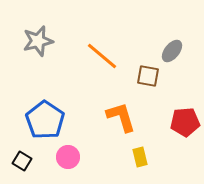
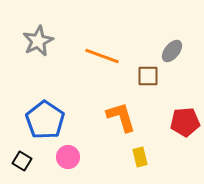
gray star: rotated 12 degrees counterclockwise
orange line: rotated 20 degrees counterclockwise
brown square: rotated 10 degrees counterclockwise
